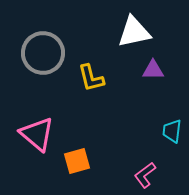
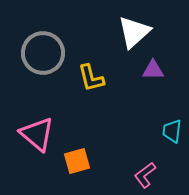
white triangle: rotated 30 degrees counterclockwise
